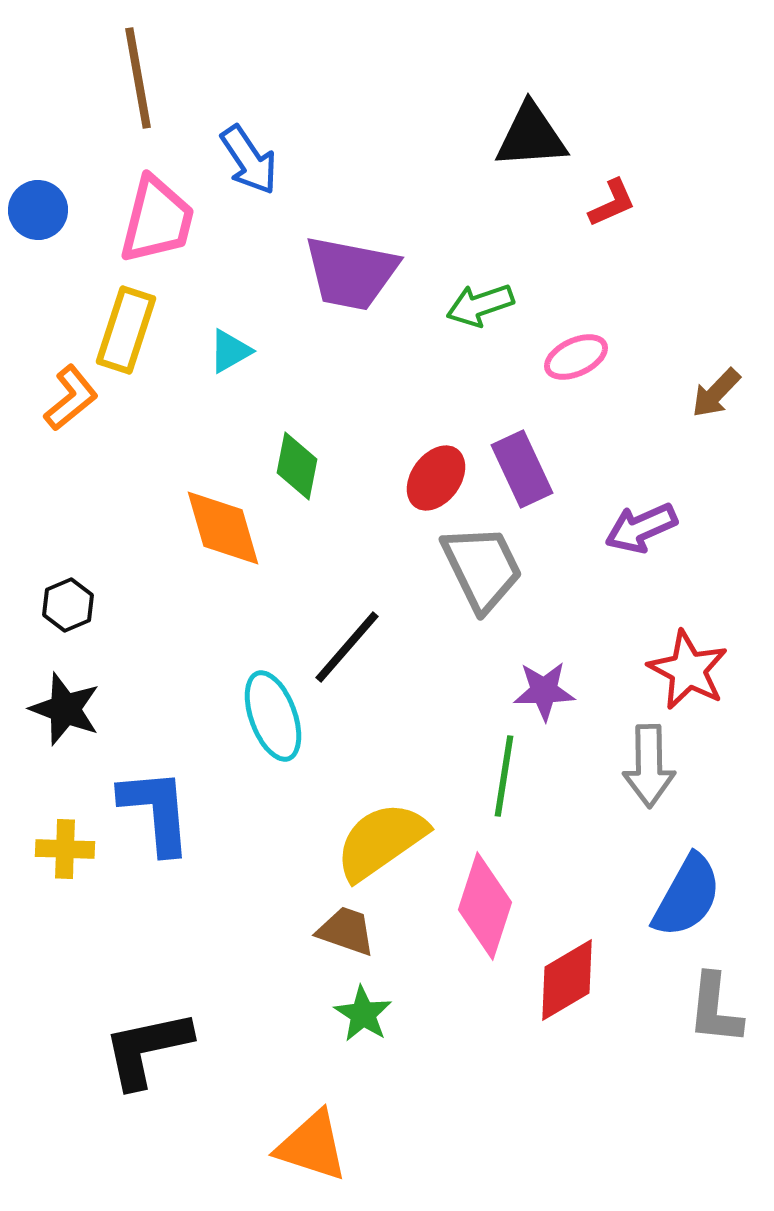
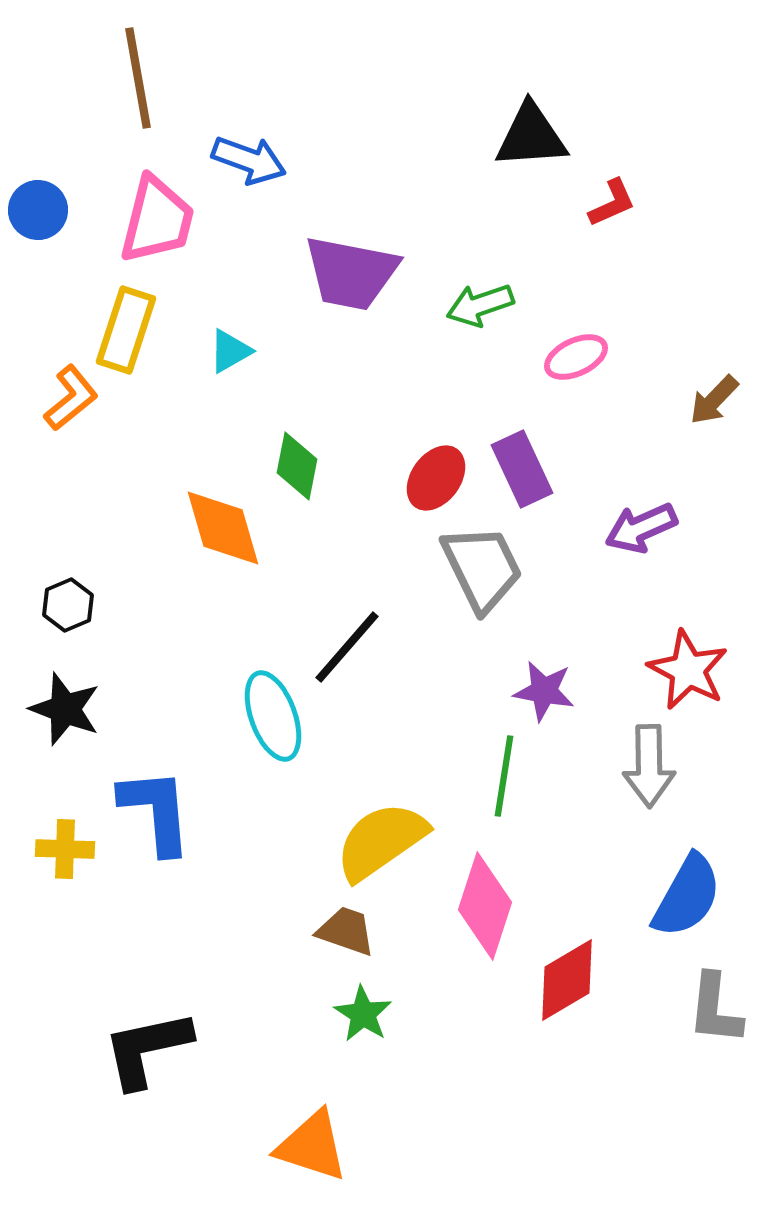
blue arrow: rotated 36 degrees counterclockwise
brown arrow: moved 2 px left, 7 px down
purple star: rotated 12 degrees clockwise
